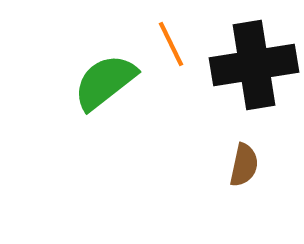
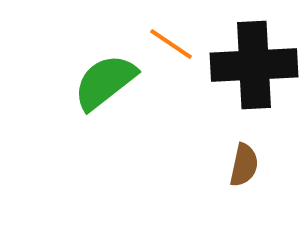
orange line: rotated 30 degrees counterclockwise
black cross: rotated 6 degrees clockwise
